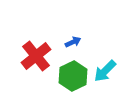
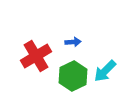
blue arrow: rotated 21 degrees clockwise
red cross: rotated 8 degrees clockwise
